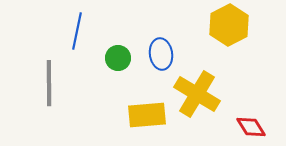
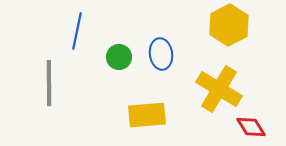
green circle: moved 1 px right, 1 px up
yellow cross: moved 22 px right, 5 px up
